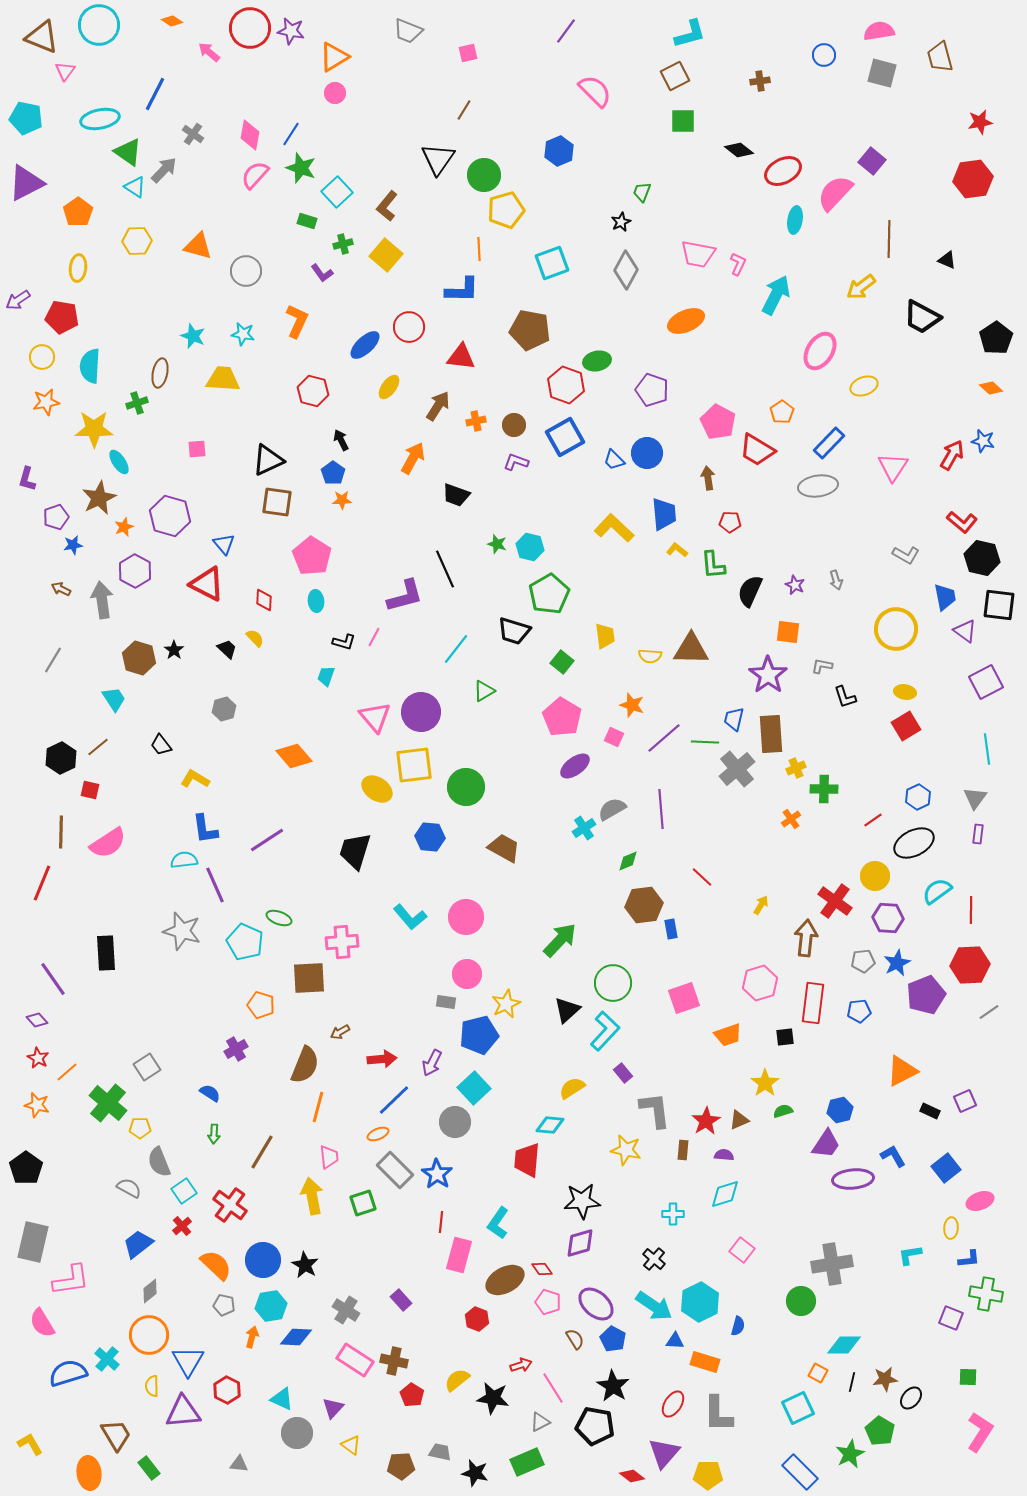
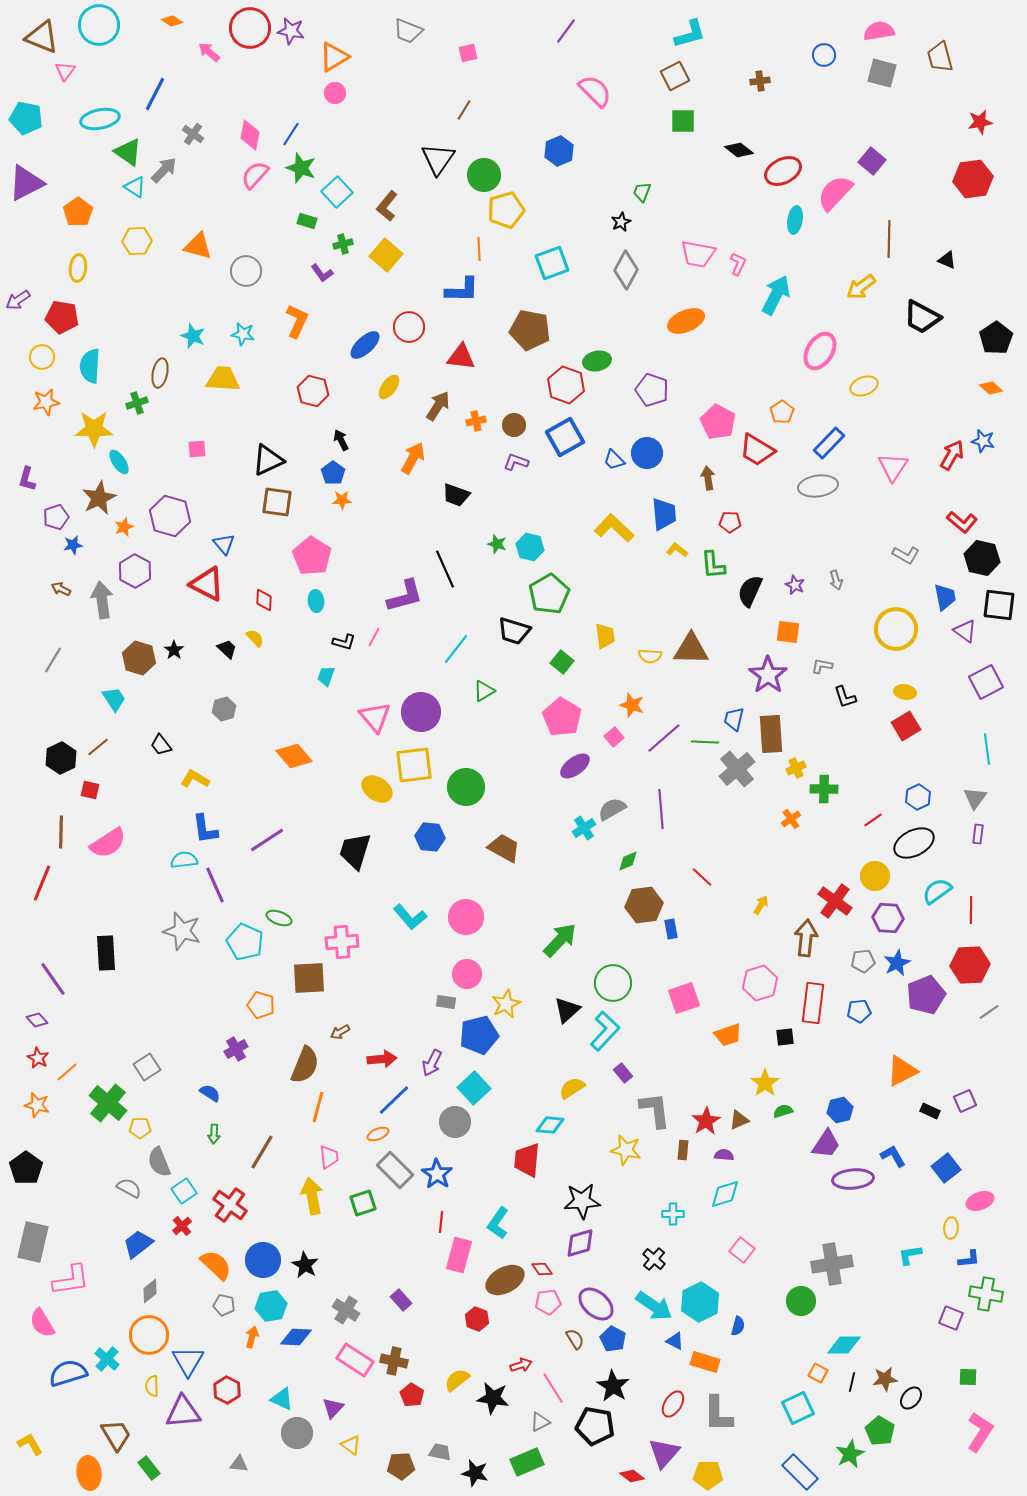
pink square at (614, 737): rotated 24 degrees clockwise
pink pentagon at (548, 1302): rotated 25 degrees counterclockwise
blue triangle at (675, 1341): rotated 24 degrees clockwise
